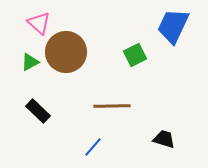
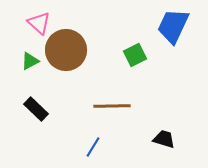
brown circle: moved 2 px up
green triangle: moved 1 px up
black rectangle: moved 2 px left, 2 px up
blue line: rotated 10 degrees counterclockwise
